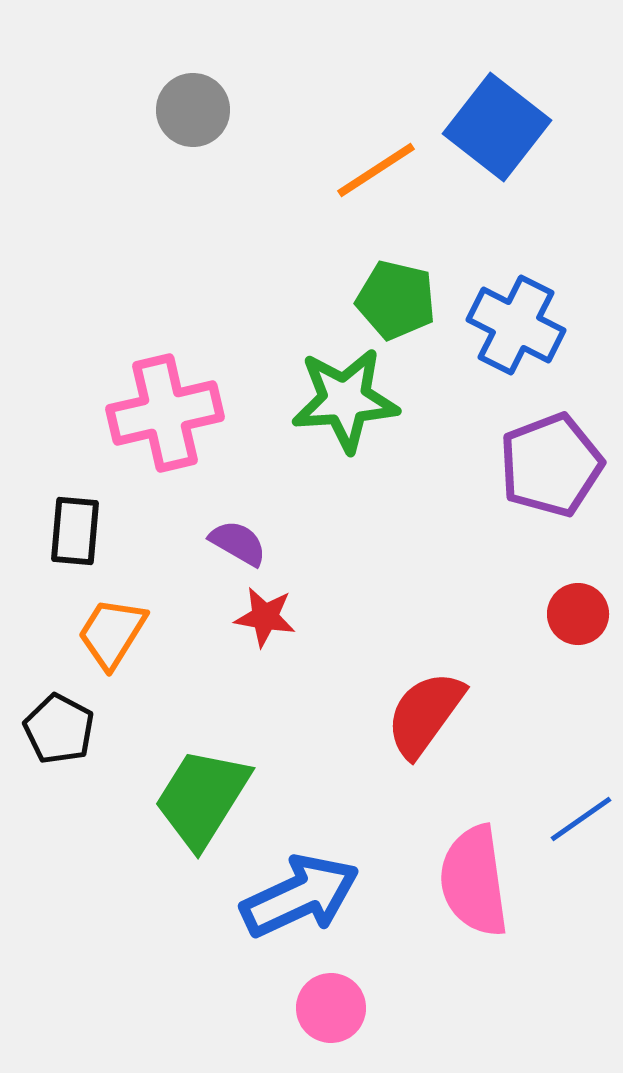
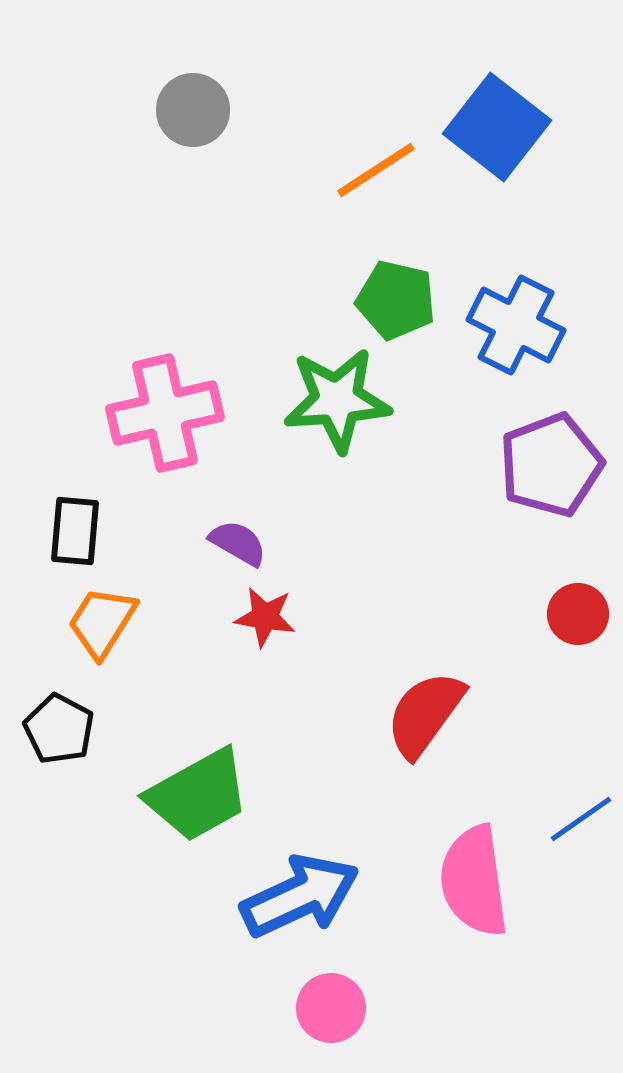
green star: moved 8 px left
orange trapezoid: moved 10 px left, 11 px up
green trapezoid: moved 4 px left, 3 px up; rotated 151 degrees counterclockwise
